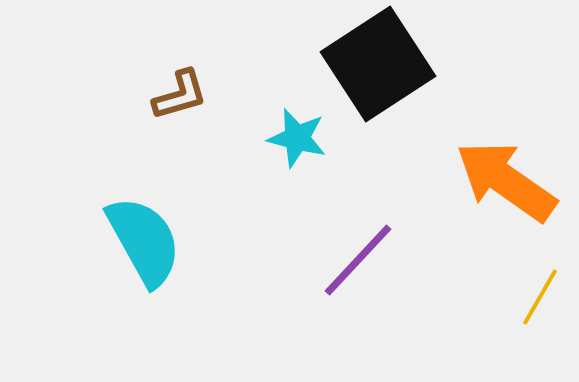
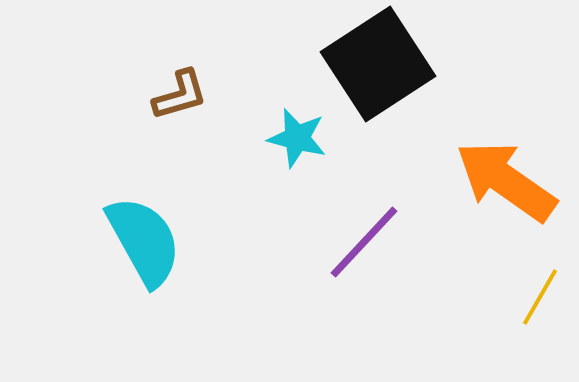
purple line: moved 6 px right, 18 px up
